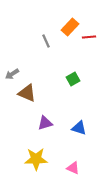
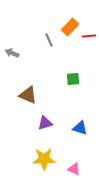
red line: moved 1 px up
gray line: moved 3 px right, 1 px up
gray arrow: moved 21 px up; rotated 56 degrees clockwise
green square: rotated 24 degrees clockwise
brown triangle: moved 1 px right, 2 px down
blue triangle: moved 1 px right
yellow star: moved 8 px right
pink triangle: moved 1 px right, 1 px down
